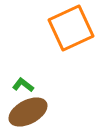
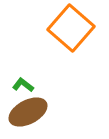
orange square: rotated 24 degrees counterclockwise
